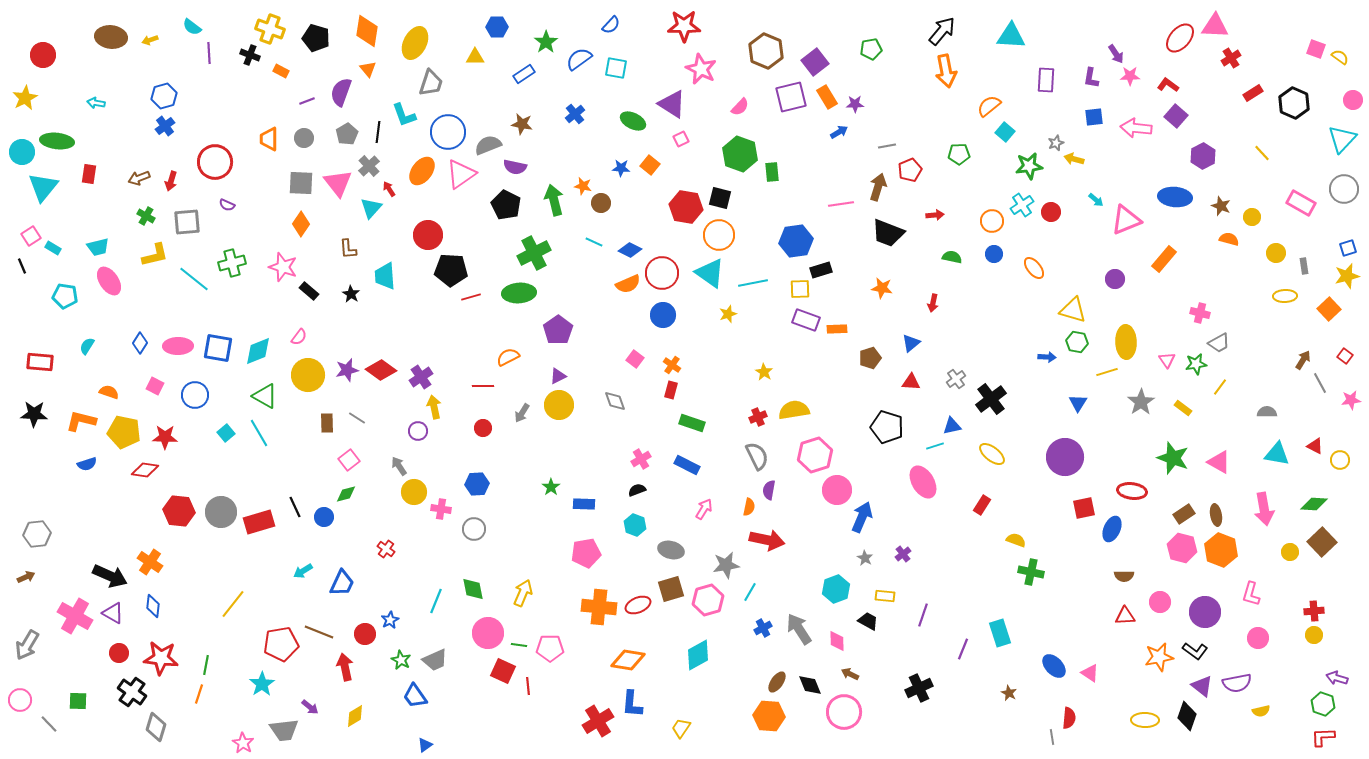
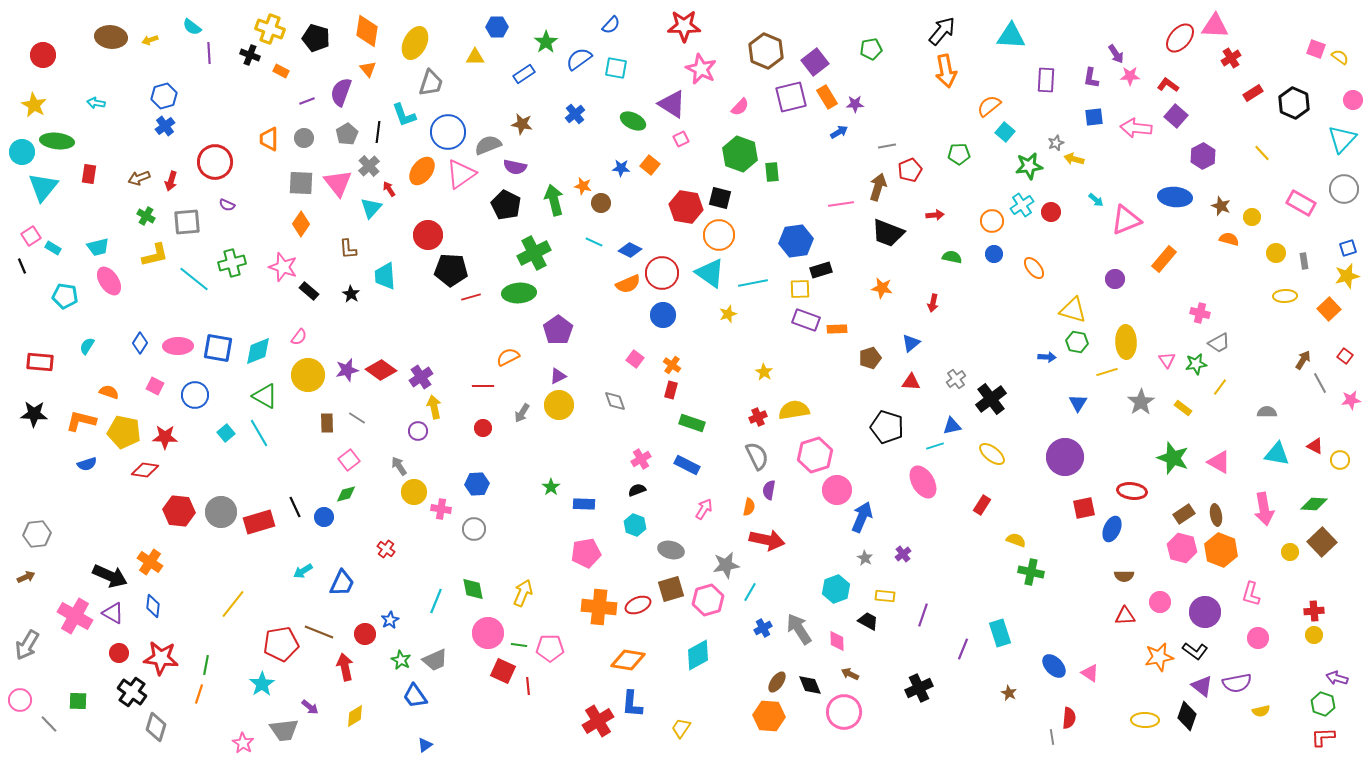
yellow star at (25, 98): moved 9 px right, 7 px down; rotated 15 degrees counterclockwise
gray rectangle at (1304, 266): moved 5 px up
